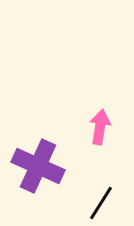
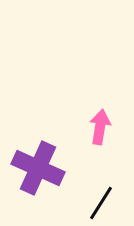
purple cross: moved 2 px down
